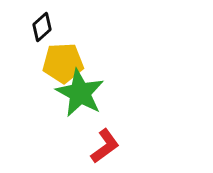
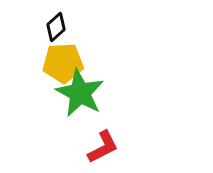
black diamond: moved 14 px right
red L-shape: moved 2 px left, 1 px down; rotated 9 degrees clockwise
